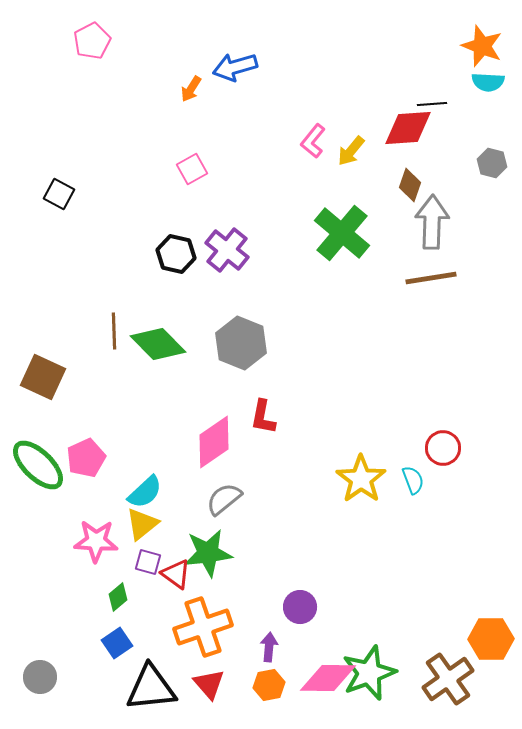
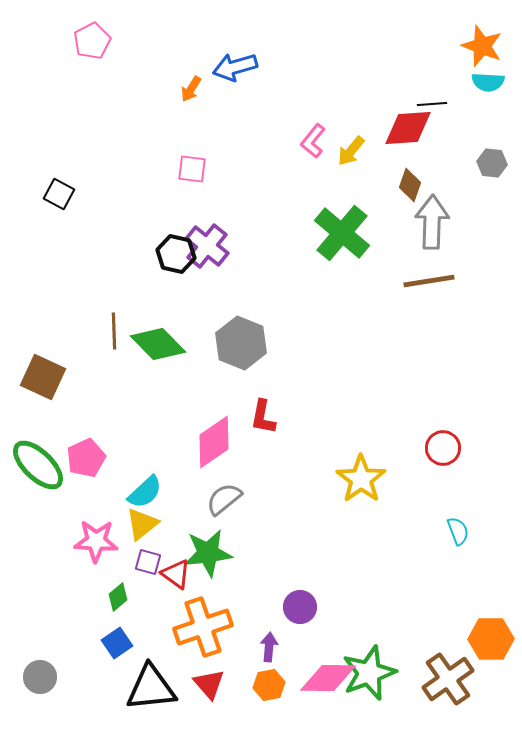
gray hexagon at (492, 163): rotated 8 degrees counterclockwise
pink square at (192, 169): rotated 36 degrees clockwise
purple cross at (227, 250): moved 20 px left, 4 px up
brown line at (431, 278): moved 2 px left, 3 px down
cyan semicircle at (413, 480): moved 45 px right, 51 px down
